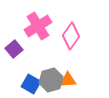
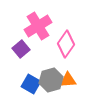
pink diamond: moved 5 px left, 8 px down
purple square: moved 7 px right
